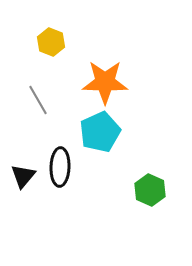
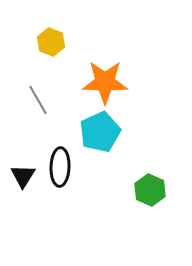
black triangle: rotated 8 degrees counterclockwise
